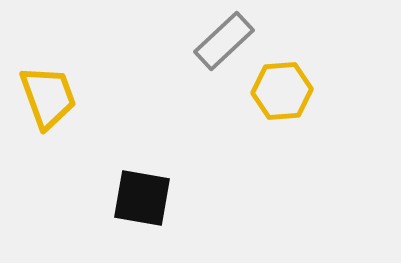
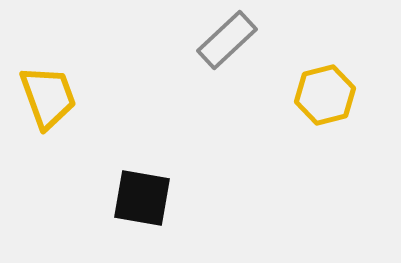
gray rectangle: moved 3 px right, 1 px up
yellow hexagon: moved 43 px right, 4 px down; rotated 10 degrees counterclockwise
